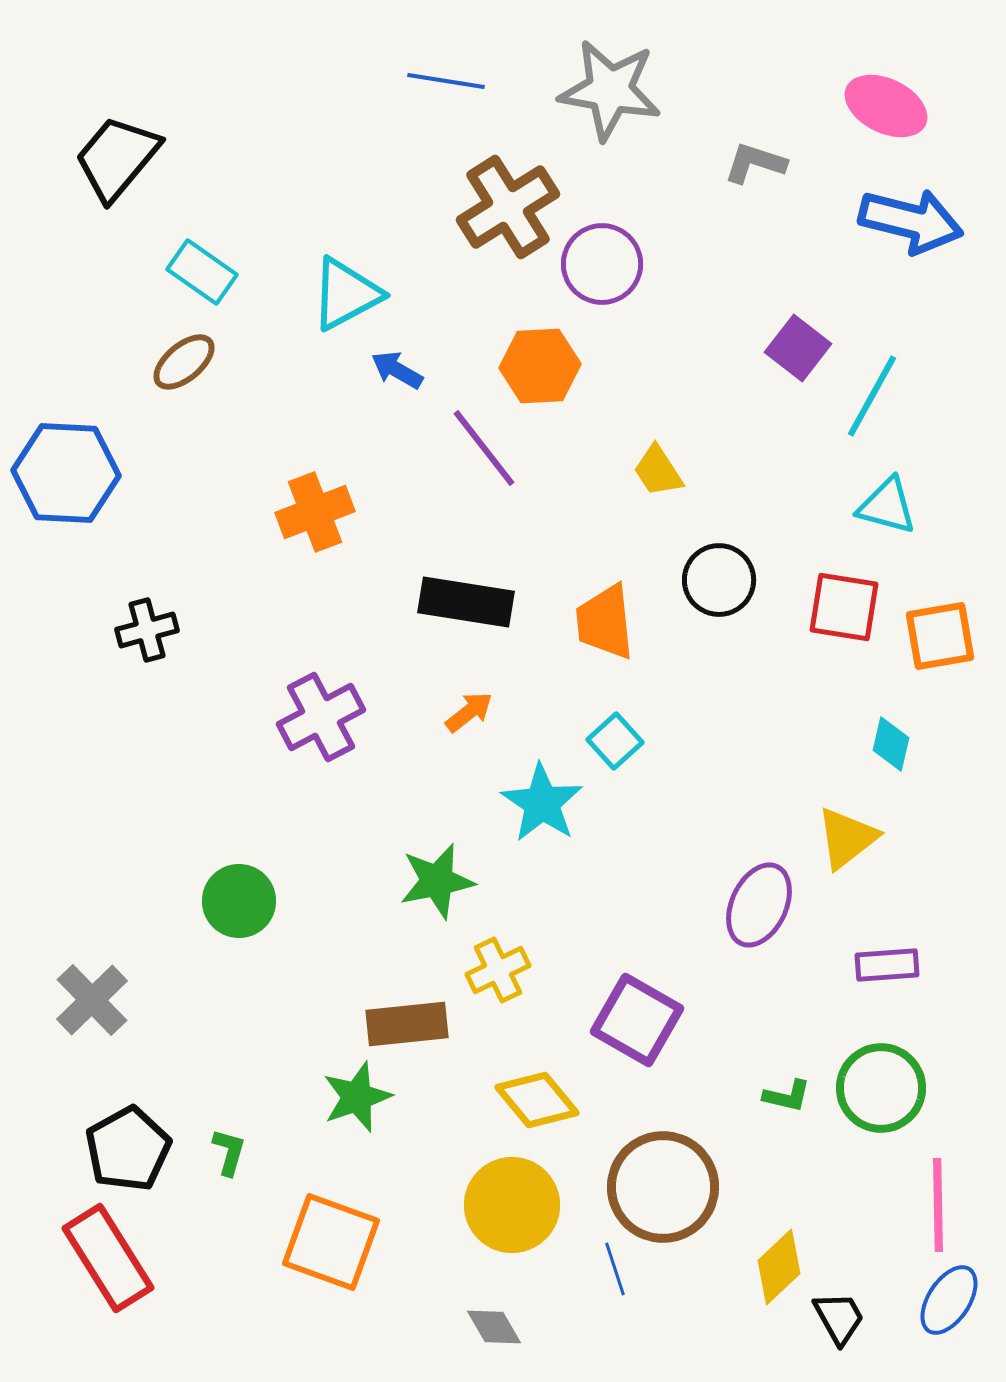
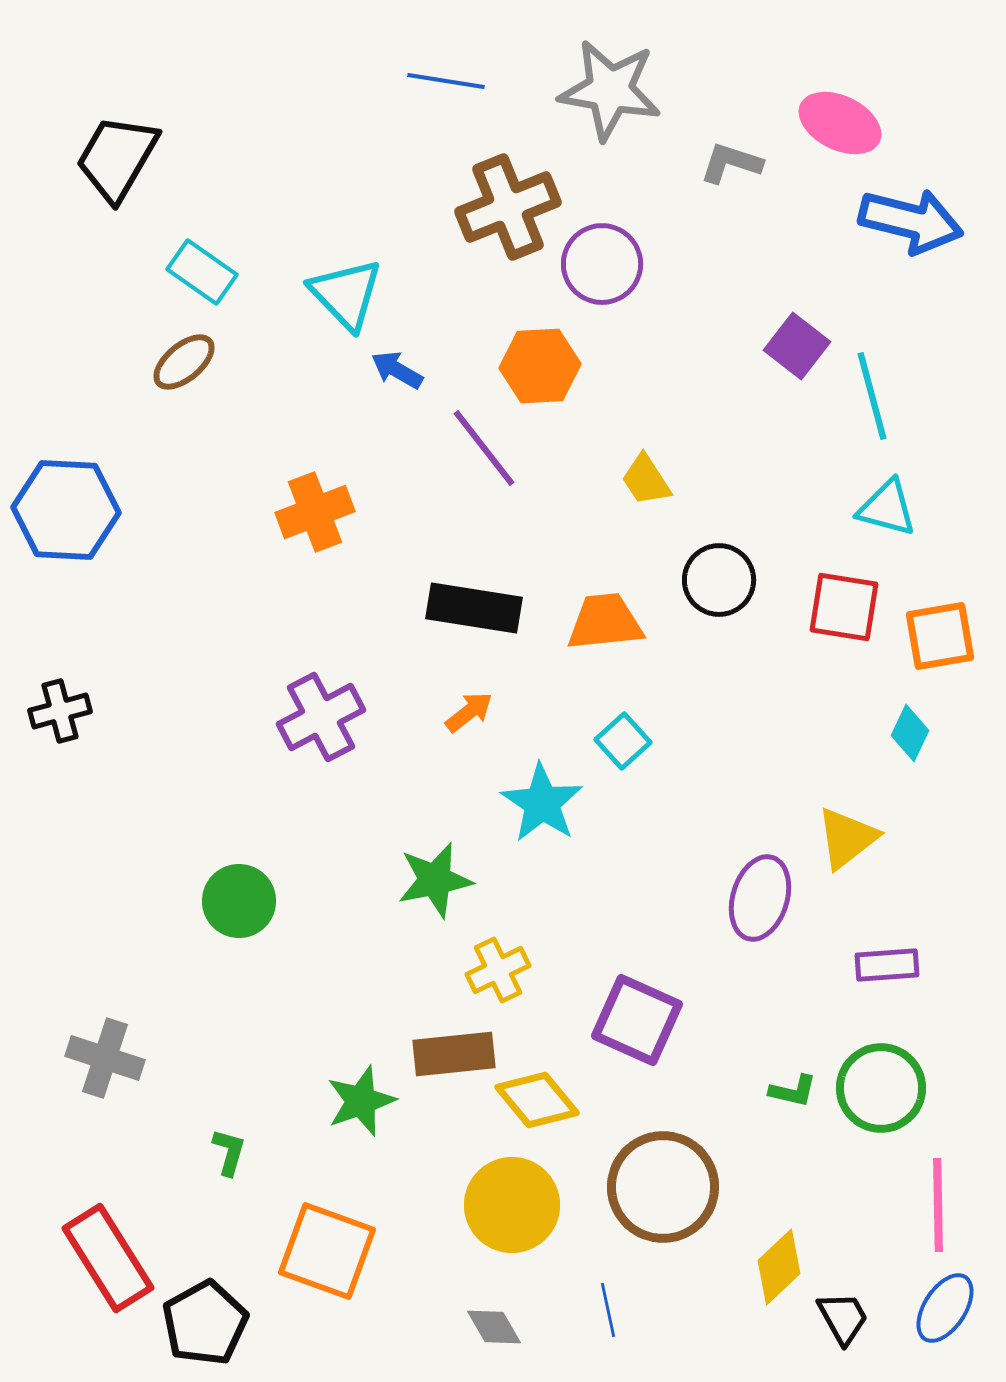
pink ellipse at (886, 106): moved 46 px left, 17 px down
black trapezoid at (117, 158): rotated 10 degrees counterclockwise
gray L-shape at (755, 163): moved 24 px left
brown cross at (508, 207): rotated 10 degrees clockwise
cyan triangle at (346, 294): rotated 46 degrees counterclockwise
purple square at (798, 348): moved 1 px left, 2 px up
cyan line at (872, 396): rotated 44 degrees counterclockwise
yellow trapezoid at (658, 471): moved 12 px left, 9 px down
blue hexagon at (66, 473): moved 37 px down
cyan triangle at (887, 506): moved 2 px down
black rectangle at (466, 602): moved 8 px right, 6 px down
orange trapezoid at (605, 622): rotated 90 degrees clockwise
black cross at (147, 630): moved 87 px left, 81 px down
cyan square at (615, 741): moved 8 px right
cyan diamond at (891, 744): moved 19 px right, 11 px up; rotated 12 degrees clockwise
green star at (437, 881): moved 2 px left, 1 px up
purple ellipse at (759, 905): moved 1 px right, 7 px up; rotated 8 degrees counterclockwise
gray cross at (92, 1000): moved 13 px right, 58 px down; rotated 28 degrees counterclockwise
purple square at (637, 1020): rotated 6 degrees counterclockwise
brown rectangle at (407, 1024): moved 47 px right, 30 px down
green L-shape at (787, 1096): moved 6 px right, 5 px up
green star at (357, 1097): moved 4 px right, 4 px down
black pentagon at (128, 1149): moved 77 px right, 174 px down
orange square at (331, 1242): moved 4 px left, 9 px down
blue line at (615, 1269): moved 7 px left, 41 px down; rotated 6 degrees clockwise
blue ellipse at (949, 1300): moved 4 px left, 8 px down
black trapezoid at (839, 1318): moved 4 px right
